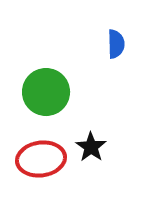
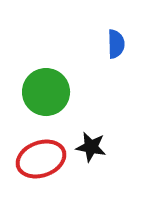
black star: rotated 24 degrees counterclockwise
red ellipse: rotated 12 degrees counterclockwise
